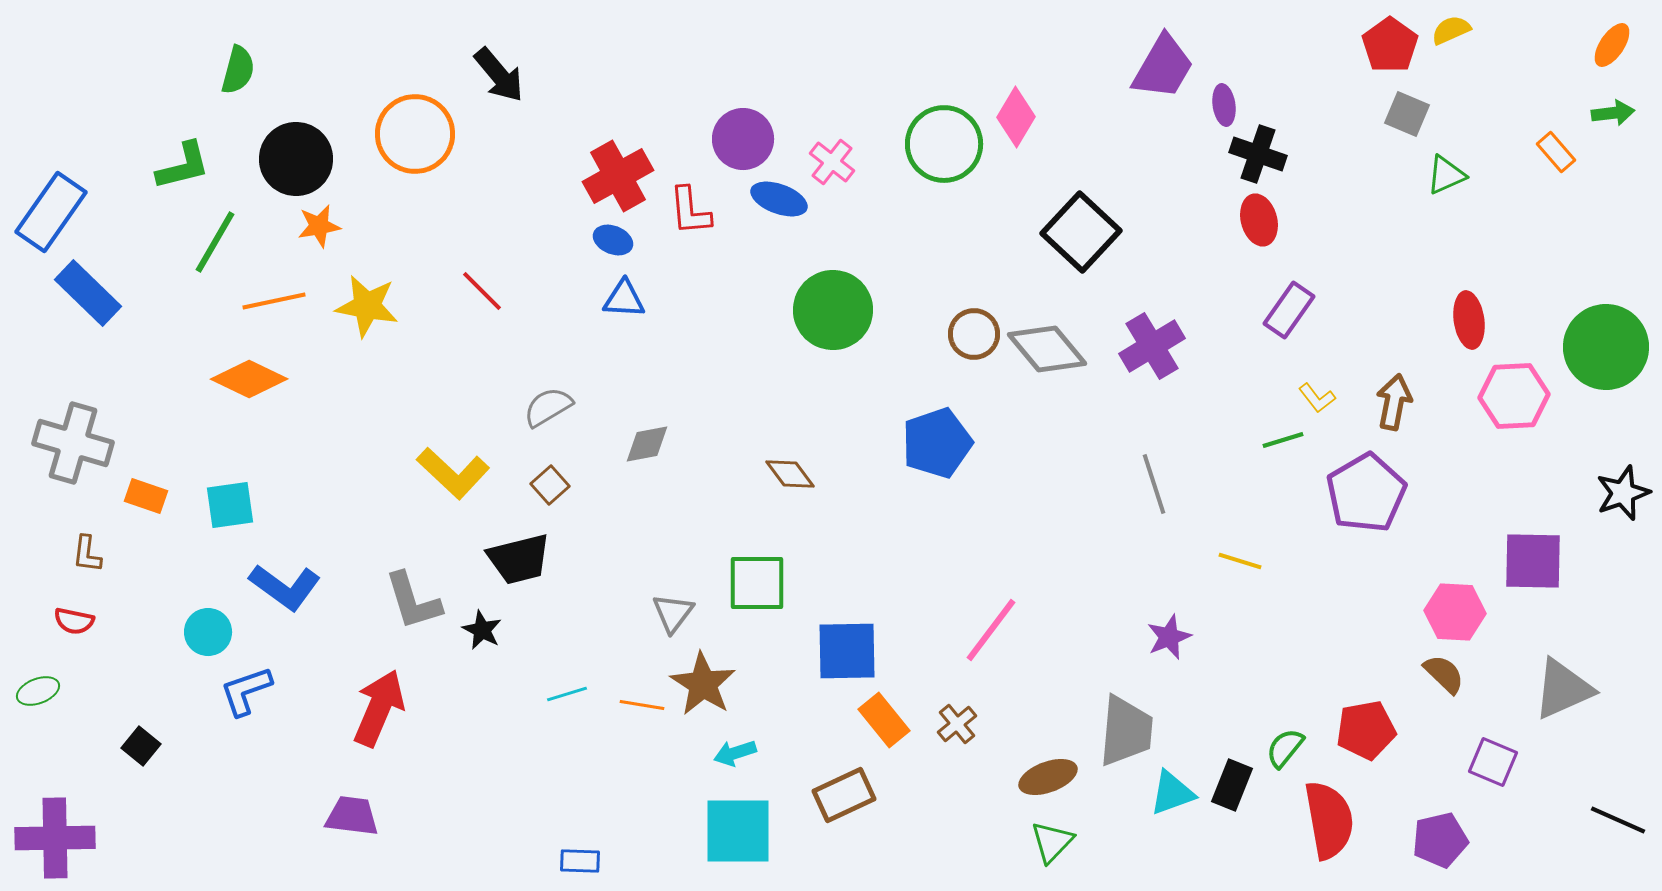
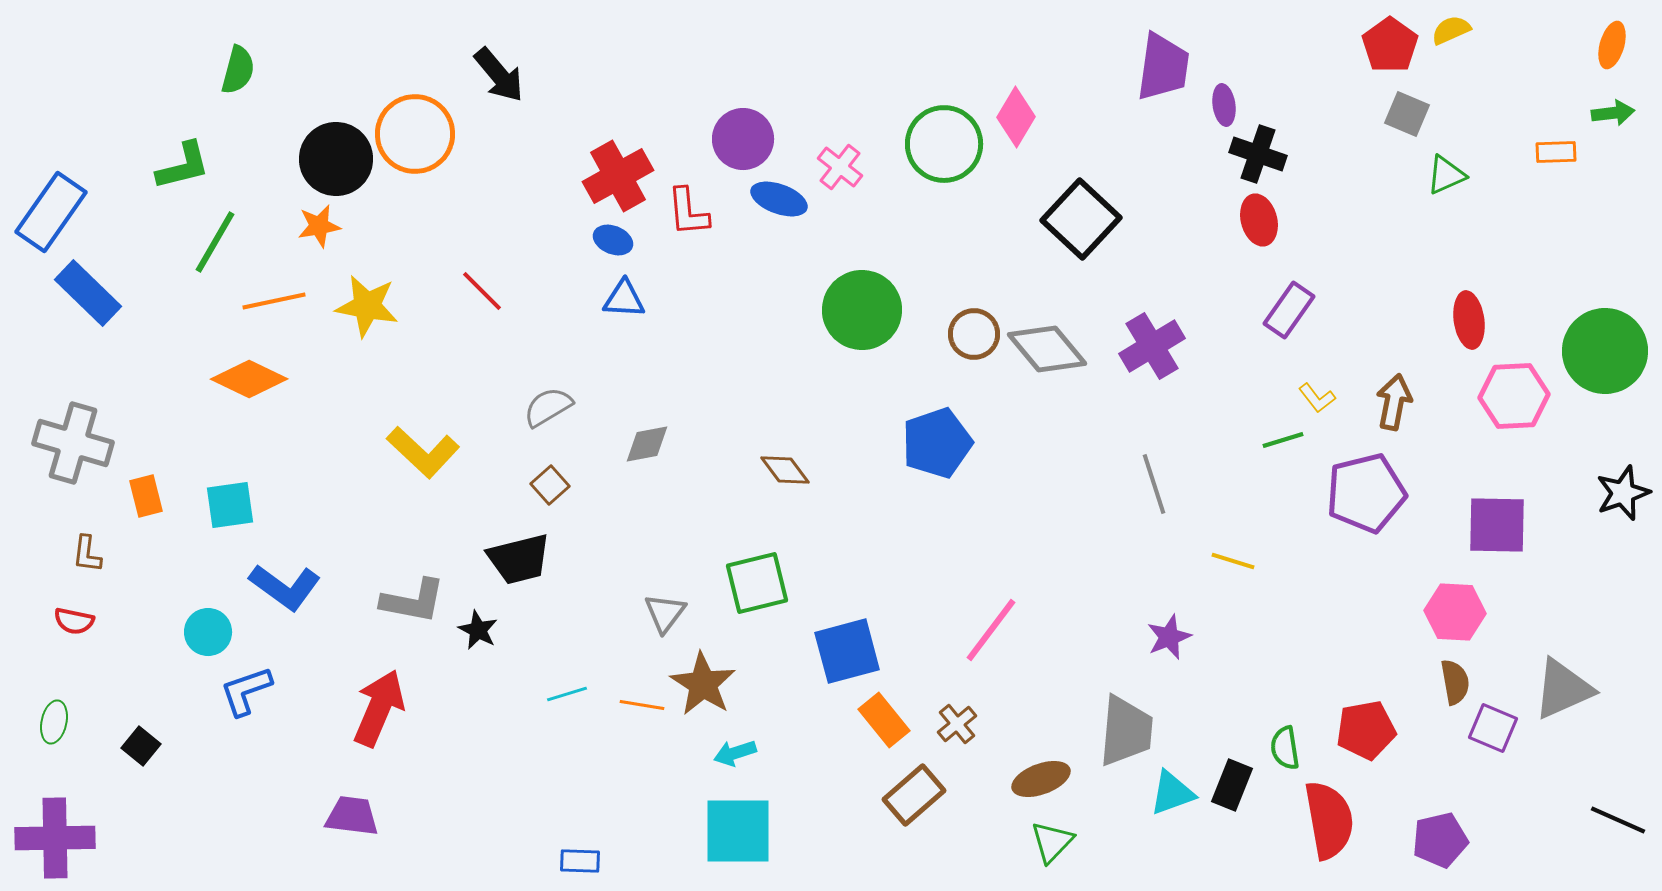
orange ellipse at (1612, 45): rotated 18 degrees counterclockwise
purple trapezoid at (1163, 67): rotated 22 degrees counterclockwise
orange rectangle at (1556, 152): rotated 51 degrees counterclockwise
black circle at (296, 159): moved 40 px right
pink cross at (832, 162): moved 8 px right, 5 px down
red L-shape at (690, 211): moved 2 px left, 1 px down
black square at (1081, 232): moved 13 px up
green circle at (833, 310): moved 29 px right
green circle at (1606, 347): moved 1 px left, 4 px down
yellow L-shape at (453, 473): moved 30 px left, 21 px up
brown diamond at (790, 474): moved 5 px left, 4 px up
purple pentagon at (1366, 493): rotated 16 degrees clockwise
orange rectangle at (146, 496): rotated 57 degrees clockwise
yellow line at (1240, 561): moved 7 px left
purple square at (1533, 561): moved 36 px left, 36 px up
green square at (757, 583): rotated 14 degrees counterclockwise
gray L-shape at (413, 601): rotated 62 degrees counterclockwise
gray triangle at (673, 613): moved 8 px left
black star at (482, 630): moved 4 px left
blue square at (847, 651): rotated 14 degrees counterclockwise
brown semicircle at (1444, 674): moved 11 px right, 8 px down; rotated 36 degrees clockwise
green ellipse at (38, 691): moved 16 px right, 31 px down; rotated 57 degrees counterclockwise
green semicircle at (1285, 748): rotated 48 degrees counterclockwise
purple square at (1493, 762): moved 34 px up
brown ellipse at (1048, 777): moved 7 px left, 2 px down
brown rectangle at (844, 795): moved 70 px right; rotated 16 degrees counterclockwise
